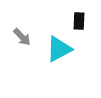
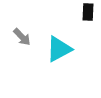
black rectangle: moved 9 px right, 9 px up
